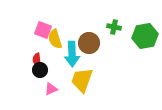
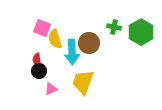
pink square: moved 1 px left, 2 px up
green hexagon: moved 4 px left, 4 px up; rotated 20 degrees counterclockwise
cyan arrow: moved 2 px up
black circle: moved 1 px left, 1 px down
yellow trapezoid: moved 1 px right, 2 px down
